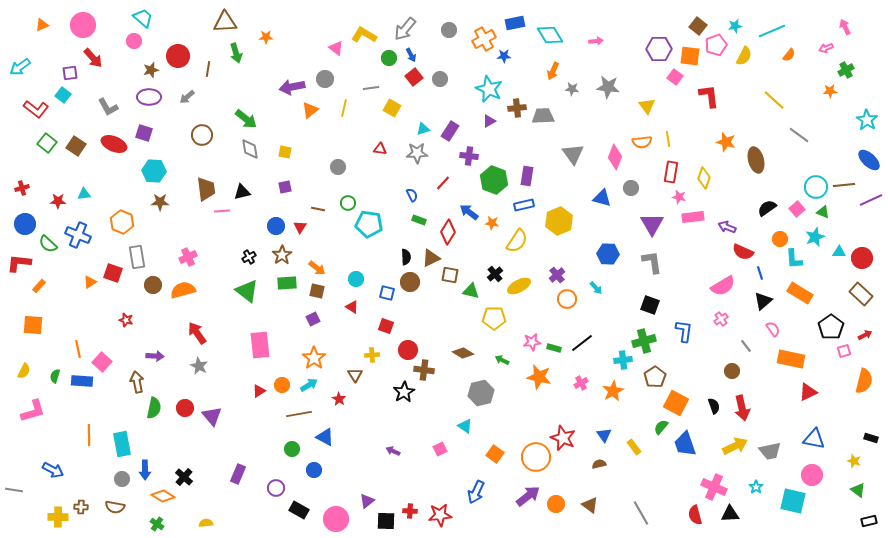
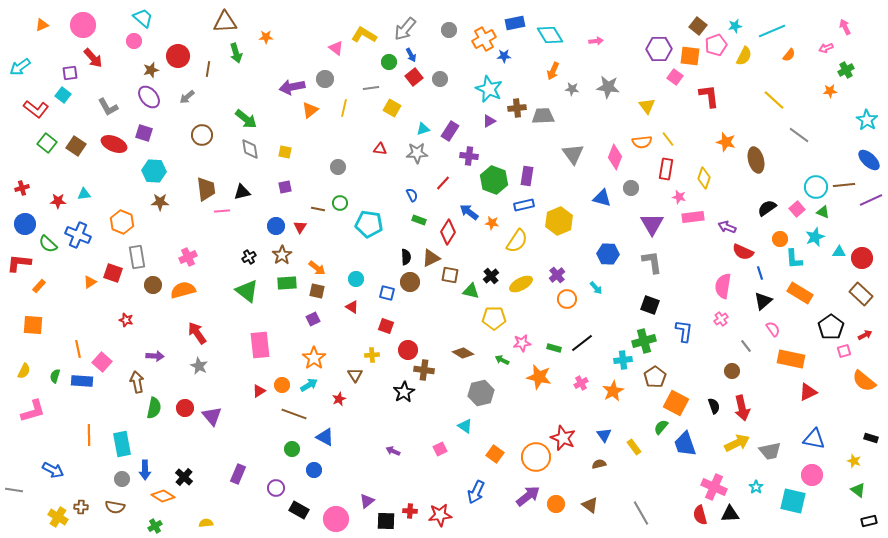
green circle at (389, 58): moved 4 px down
purple ellipse at (149, 97): rotated 50 degrees clockwise
yellow line at (668, 139): rotated 28 degrees counterclockwise
red rectangle at (671, 172): moved 5 px left, 3 px up
green circle at (348, 203): moved 8 px left
black cross at (495, 274): moved 4 px left, 2 px down
yellow ellipse at (519, 286): moved 2 px right, 2 px up
pink semicircle at (723, 286): rotated 130 degrees clockwise
pink star at (532, 342): moved 10 px left, 1 px down
orange semicircle at (864, 381): rotated 115 degrees clockwise
red star at (339, 399): rotated 16 degrees clockwise
brown line at (299, 414): moved 5 px left; rotated 30 degrees clockwise
yellow arrow at (735, 446): moved 2 px right, 3 px up
red semicircle at (695, 515): moved 5 px right
yellow cross at (58, 517): rotated 30 degrees clockwise
green cross at (157, 524): moved 2 px left, 2 px down; rotated 24 degrees clockwise
